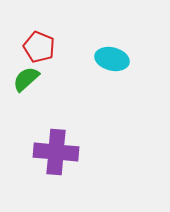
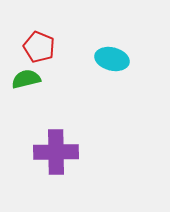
green semicircle: rotated 28 degrees clockwise
purple cross: rotated 6 degrees counterclockwise
